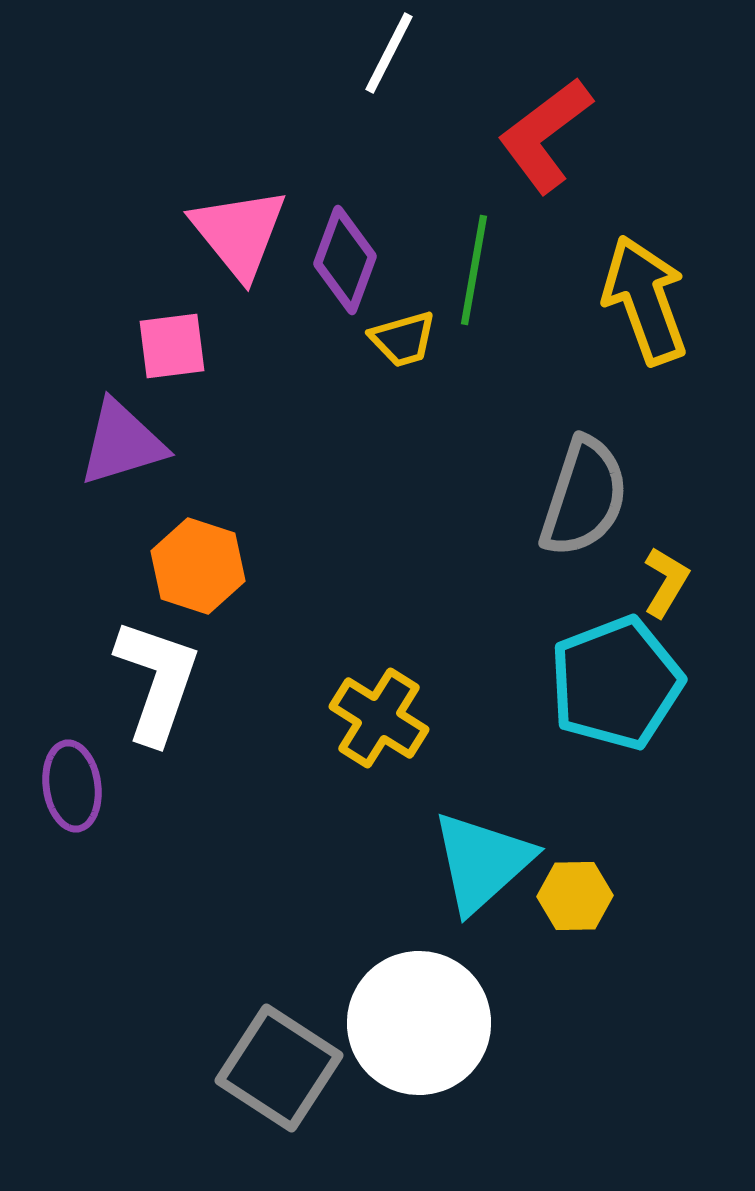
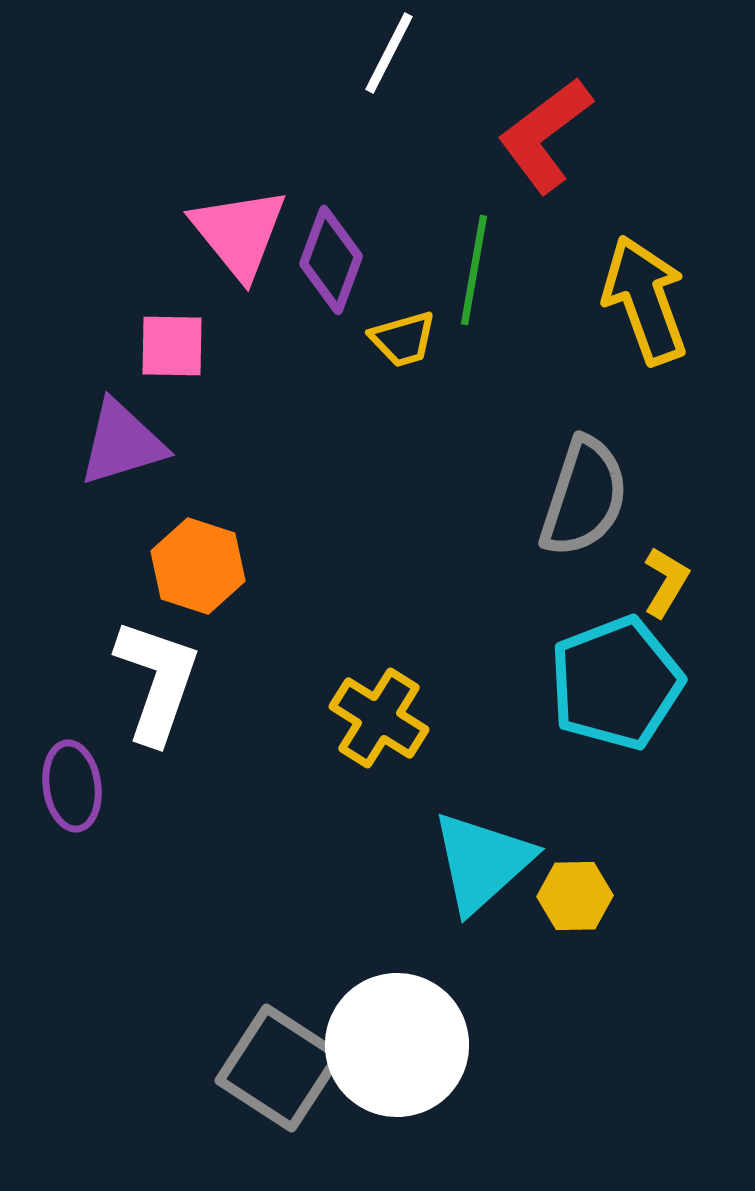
purple diamond: moved 14 px left
pink square: rotated 8 degrees clockwise
white circle: moved 22 px left, 22 px down
